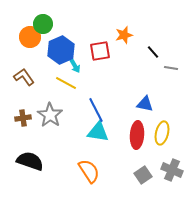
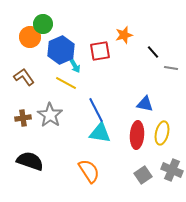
cyan triangle: moved 2 px right, 1 px down
